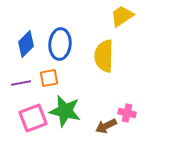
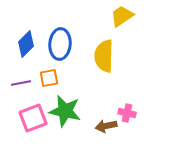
brown arrow: rotated 15 degrees clockwise
